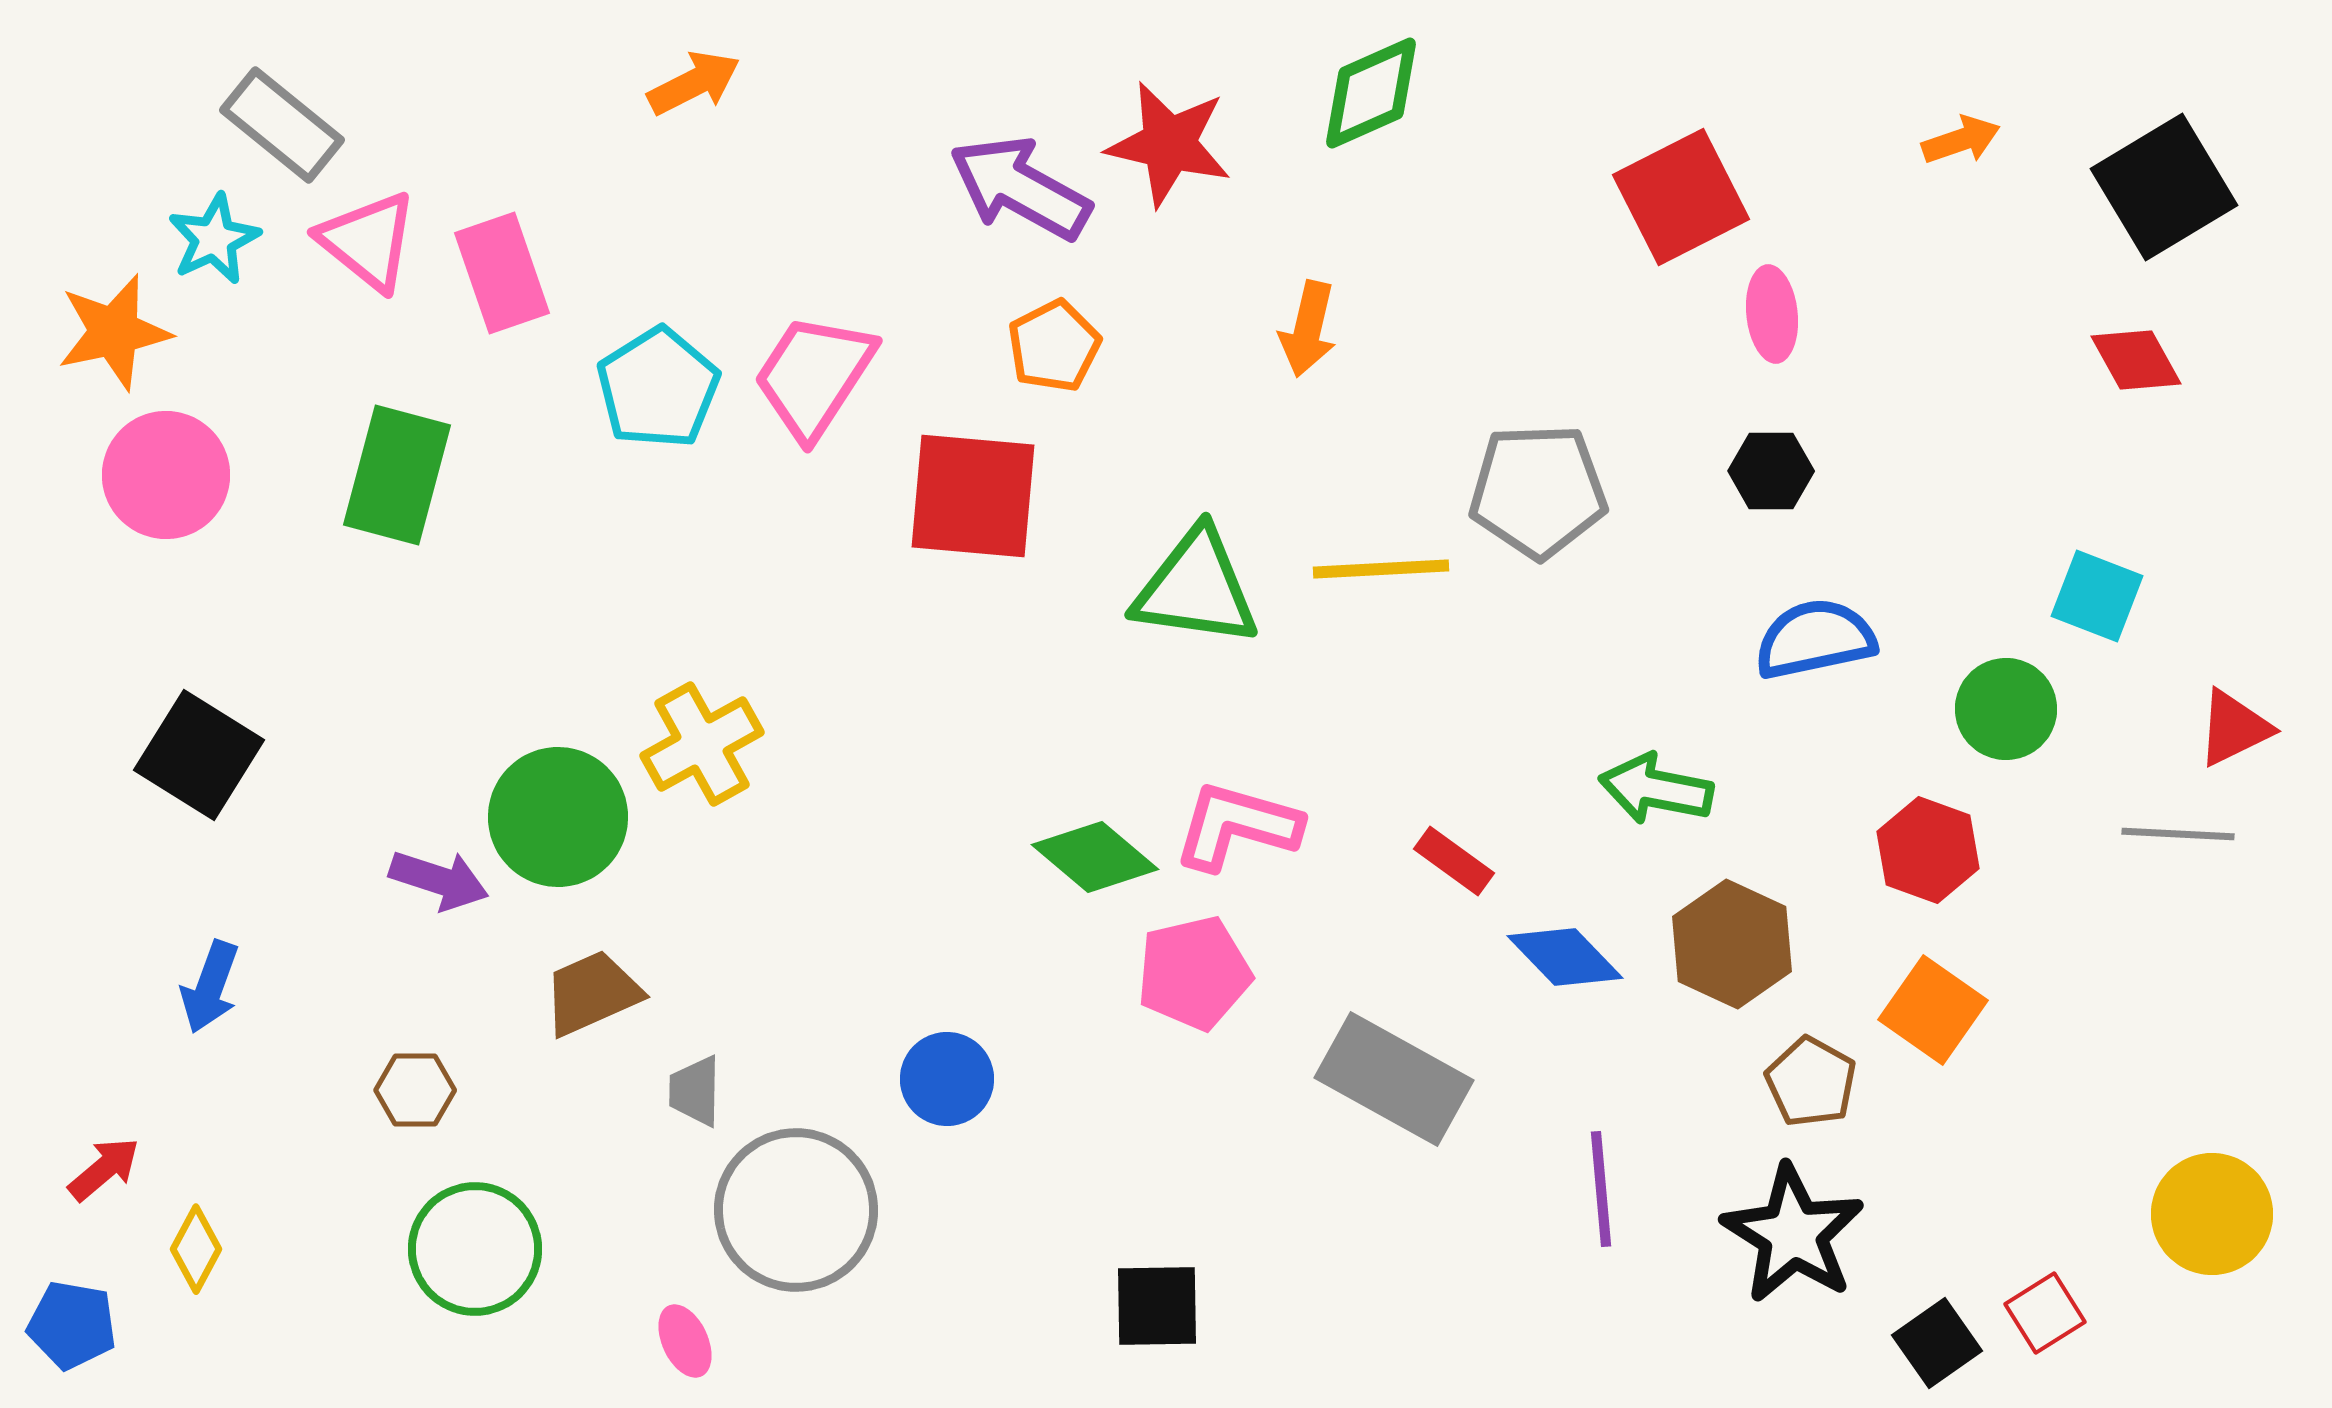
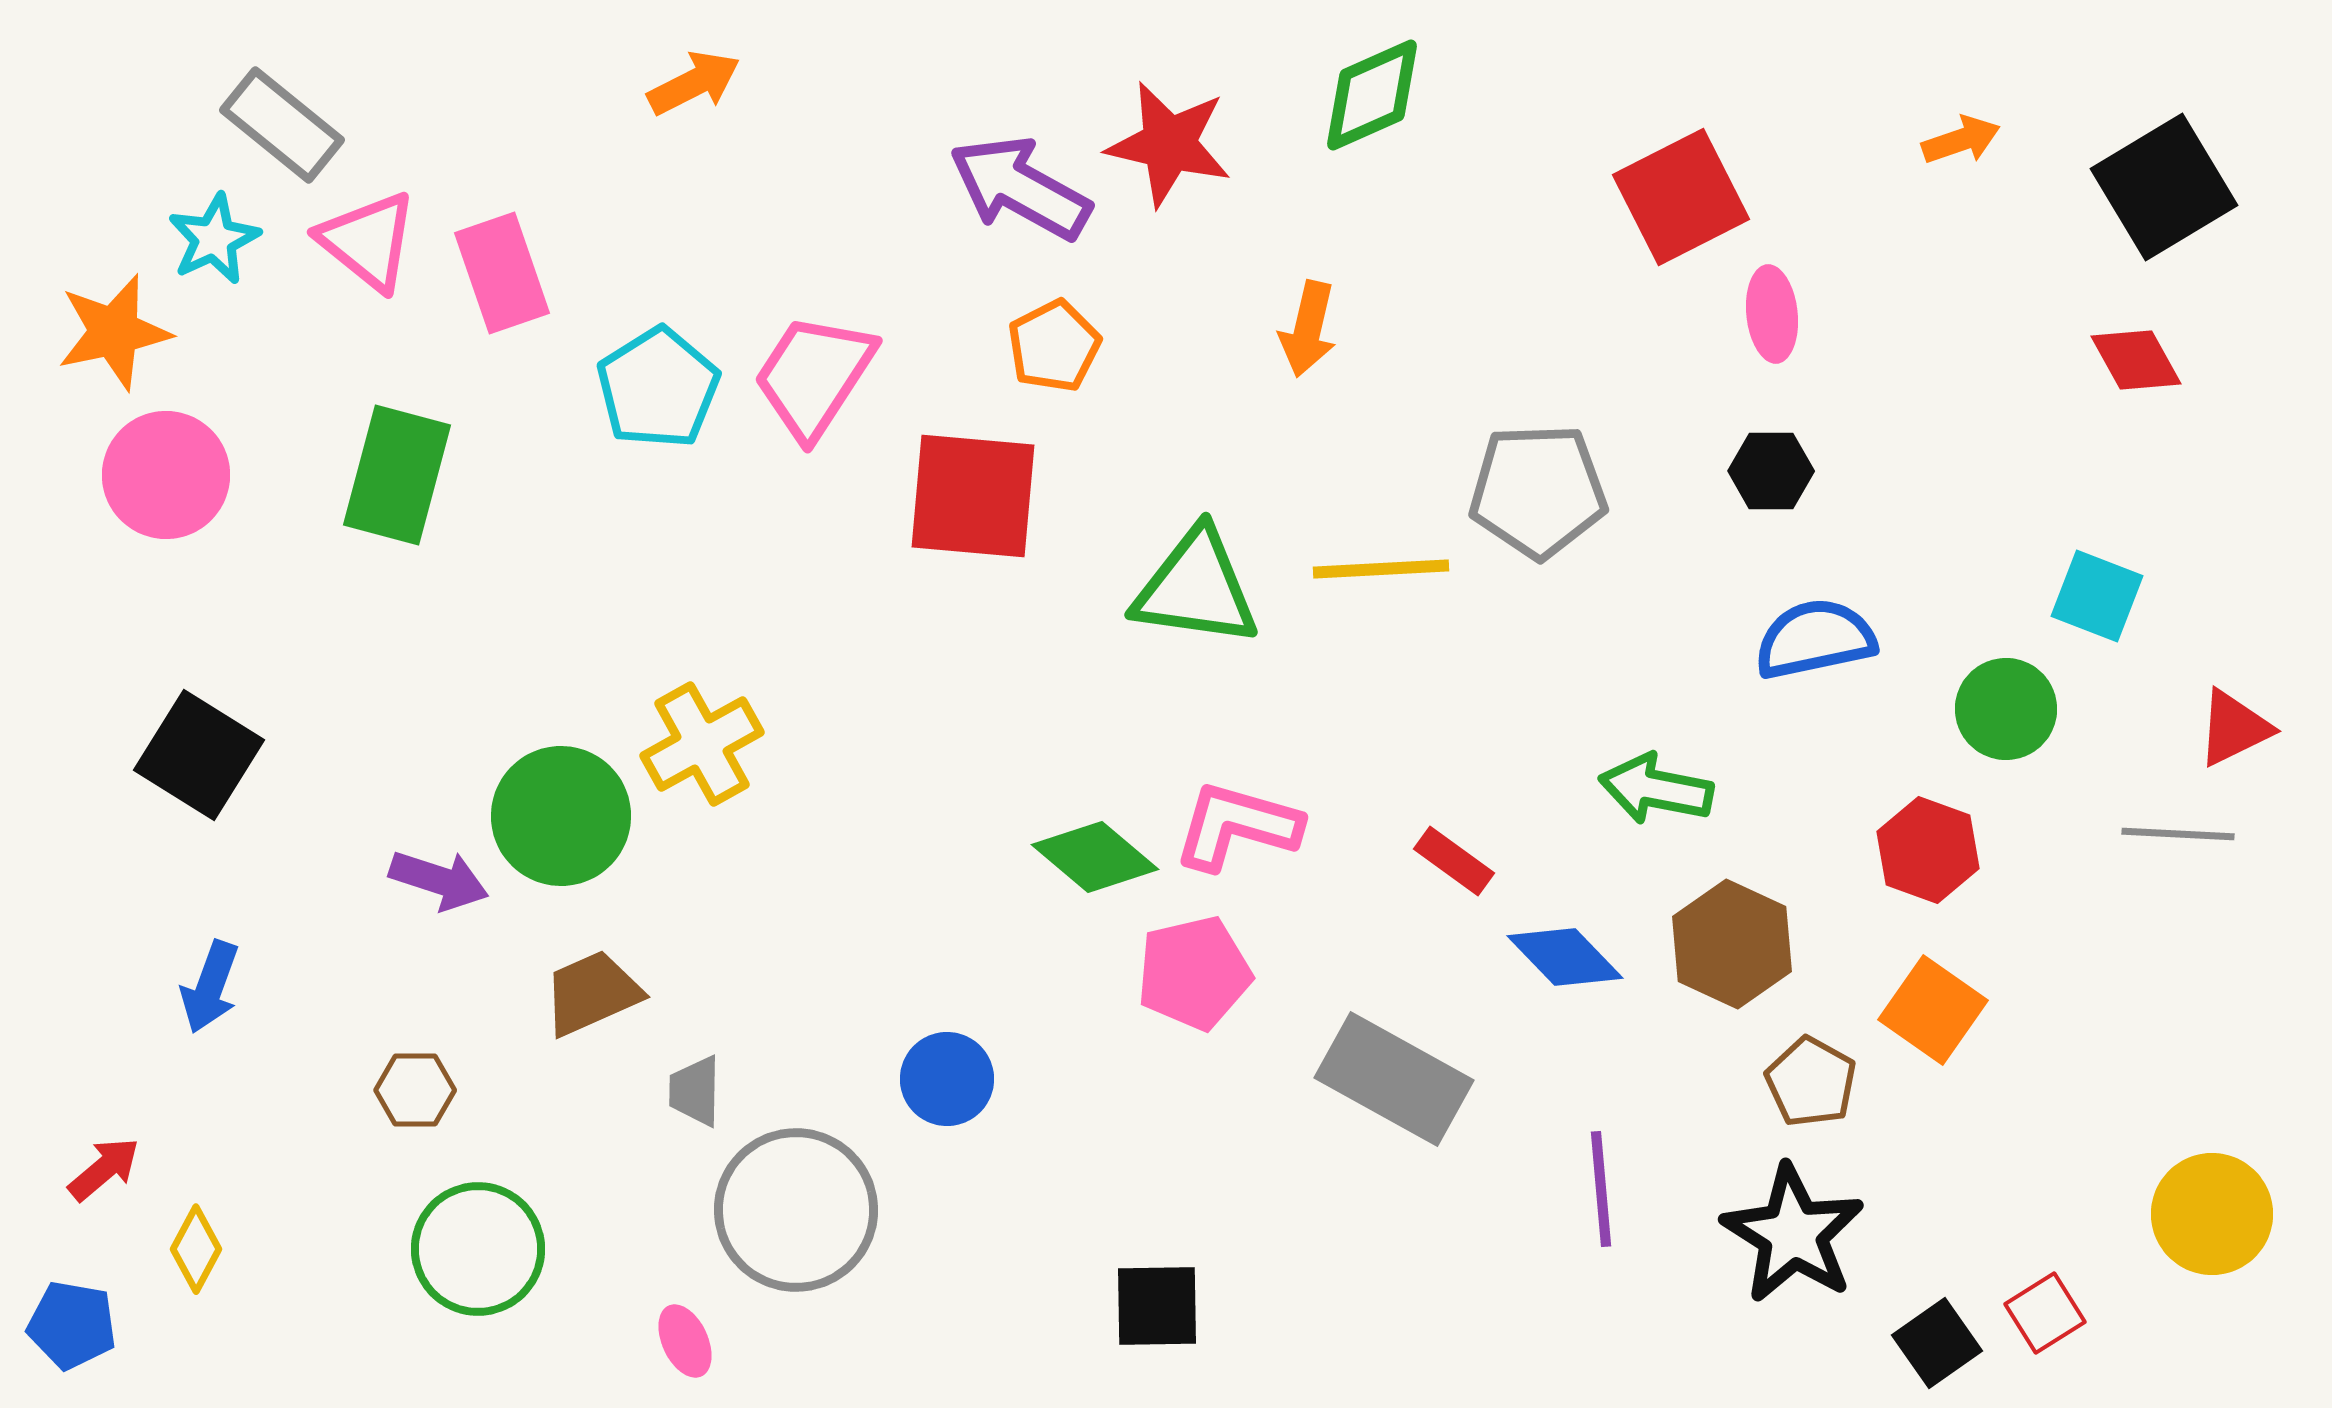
green diamond at (1371, 93): moved 1 px right, 2 px down
green circle at (558, 817): moved 3 px right, 1 px up
green circle at (475, 1249): moved 3 px right
